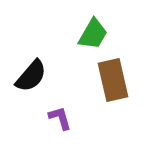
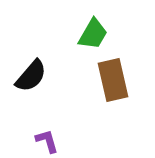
purple L-shape: moved 13 px left, 23 px down
